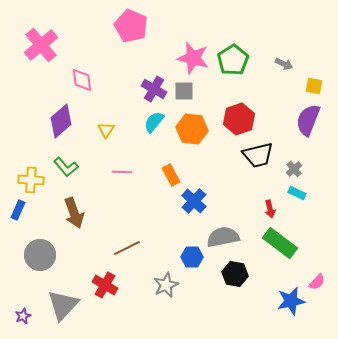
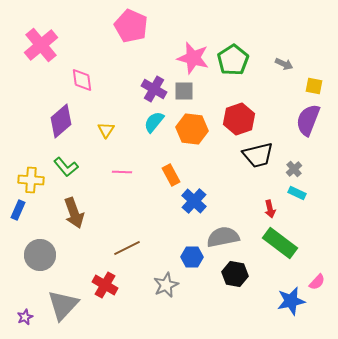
purple star: moved 2 px right, 1 px down
